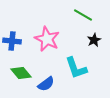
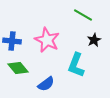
pink star: moved 1 px down
cyan L-shape: moved 3 px up; rotated 40 degrees clockwise
green diamond: moved 3 px left, 5 px up
